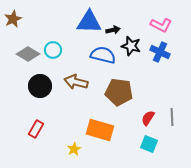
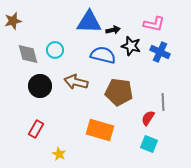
brown star: moved 2 px down; rotated 12 degrees clockwise
pink L-shape: moved 7 px left, 1 px up; rotated 15 degrees counterclockwise
cyan circle: moved 2 px right
gray diamond: rotated 45 degrees clockwise
gray line: moved 9 px left, 15 px up
yellow star: moved 15 px left, 5 px down; rotated 16 degrees counterclockwise
